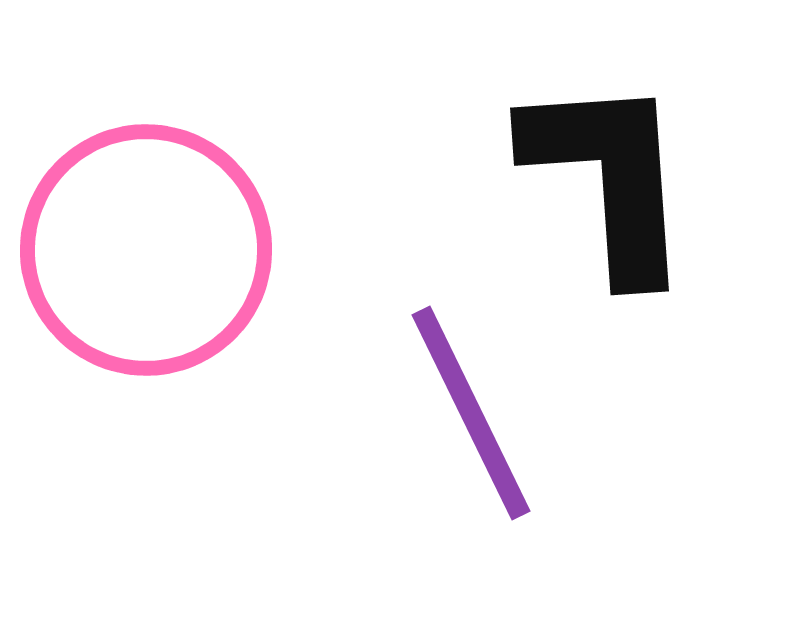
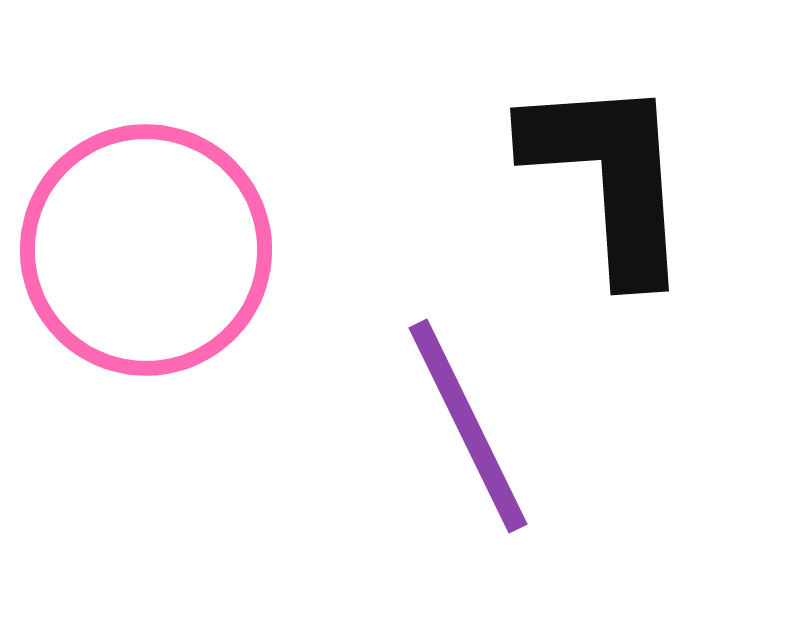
purple line: moved 3 px left, 13 px down
